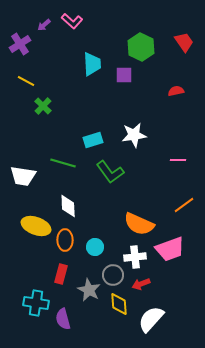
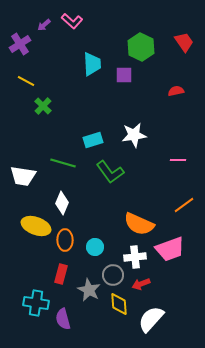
white diamond: moved 6 px left, 3 px up; rotated 25 degrees clockwise
